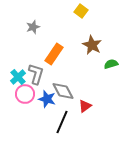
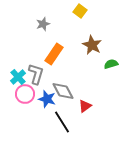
yellow square: moved 1 px left
gray star: moved 10 px right, 3 px up
black line: rotated 55 degrees counterclockwise
